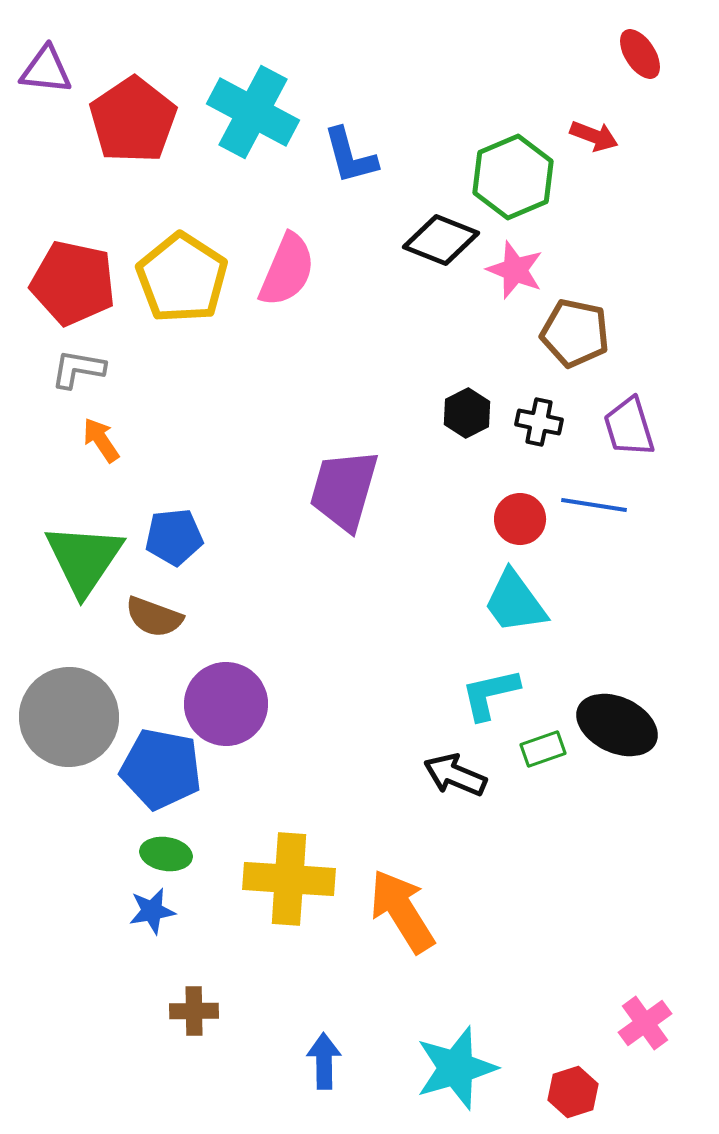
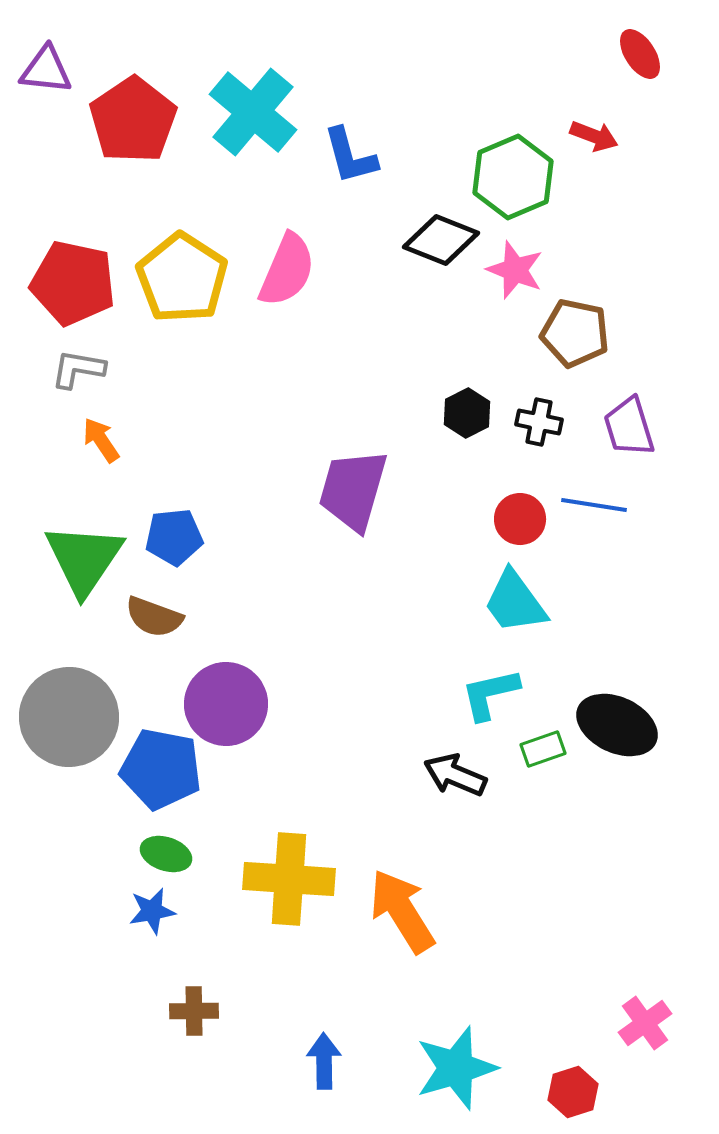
cyan cross at (253, 112): rotated 12 degrees clockwise
purple trapezoid at (344, 490): moved 9 px right
green ellipse at (166, 854): rotated 9 degrees clockwise
